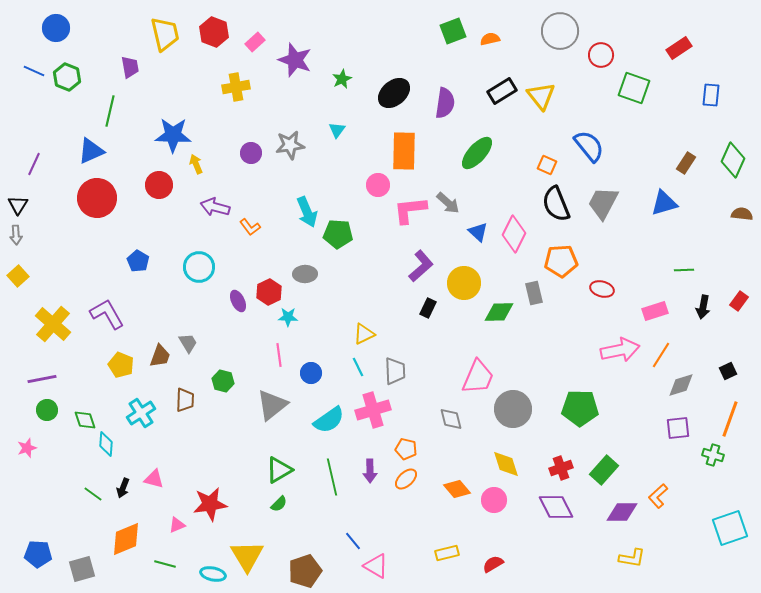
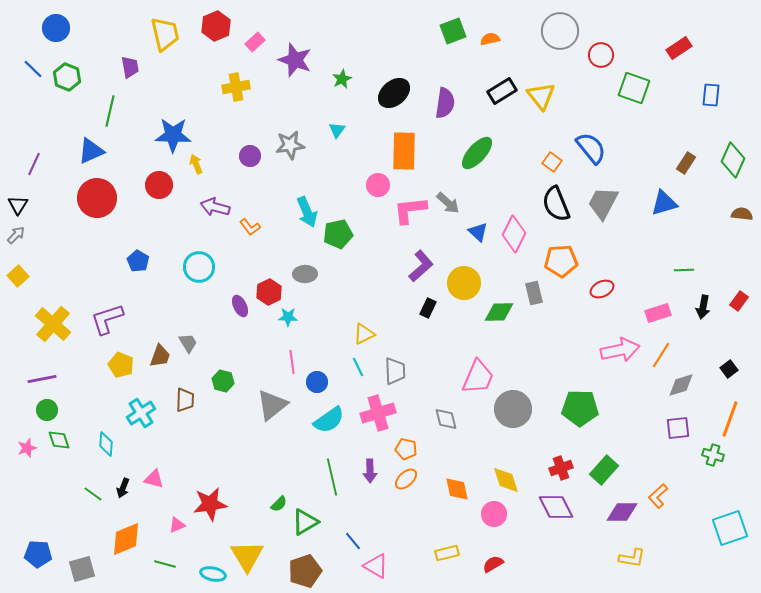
red hexagon at (214, 32): moved 2 px right, 6 px up; rotated 16 degrees clockwise
blue line at (34, 71): moved 1 px left, 2 px up; rotated 20 degrees clockwise
blue semicircle at (589, 146): moved 2 px right, 2 px down
purple circle at (251, 153): moved 1 px left, 3 px down
orange square at (547, 165): moved 5 px right, 3 px up; rotated 12 degrees clockwise
green pentagon at (338, 234): rotated 16 degrees counterclockwise
gray arrow at (16, 235): rotated 132 degrees counterclockwise
red ellipse at (602, 289): rotated 40 degrees counterclockwise
purple ellipse at (238, 301): moved 2 px right, 5 px down
pink rectangle at (655, 311): moved 3 px right, 2 px down
purple L-shape at (107, 314): moved 5 px down; rotated 78 degrees counterclockwise
pink line at (279, 355): moved 13 px right, 7 px down
black square at (728, 371): moved 1 px right, 2 px up; rotated 12 degrees counterclockwise
blue circle at (311, 373): moved 6 px right, 9 px down
pink cross at (373, 410): moved 5 px right, 3 px down
gray diamond at (451, 419): moved 5 px left
green diamond at (85, 420): moved 26 px left, 20 px down
yellow diamond at (506, 464): moved 16 px down
green triangle at (279, 470): moved 26 px right, 52 px down
orange diamond at (457, 489): rotated 28 degrees clockwise
pink circle at (494, 500): moved 14 px down
